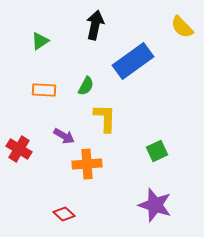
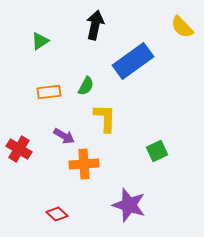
orange rectangle: moved 5 px right, 2 px down; rotated 10 degrees counterclockwise
orange cross: moved 3 px left
purple star: moved 26 px left
red diamond: moved 7 px left
